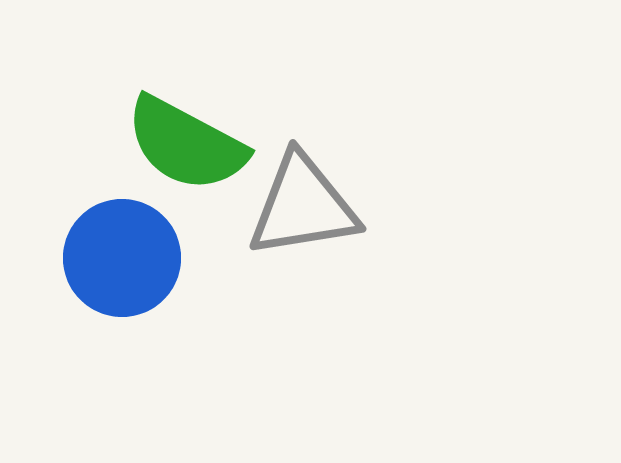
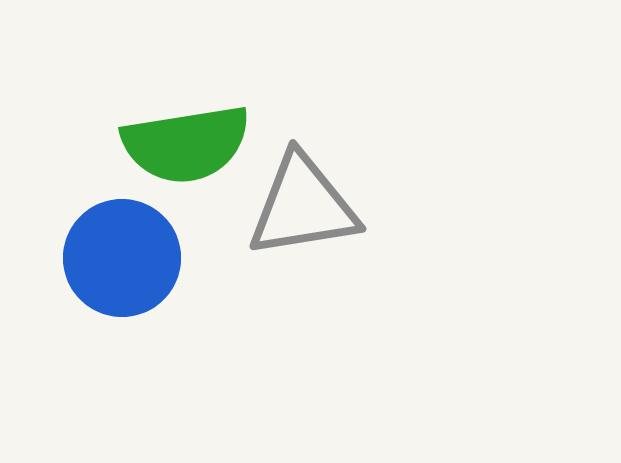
green semicircle: rotated 37 degrees counterclockwise
